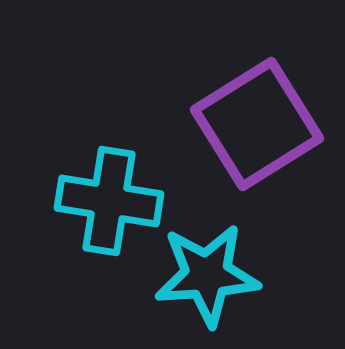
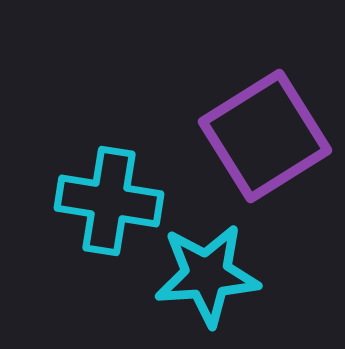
purple square: moved 8 px right, 12 px down
